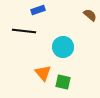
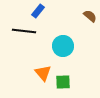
blue rectangle: moved 1 px down; rotated 32 degrees counterclockwise
brown semicircle: moved 1 px down
cyan circle: moved 1 px up
green square: rotated 14 degrees counterclockwise
